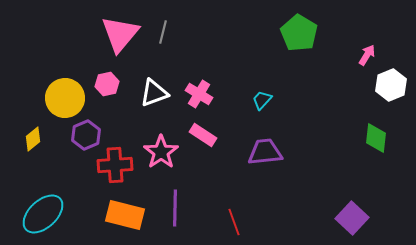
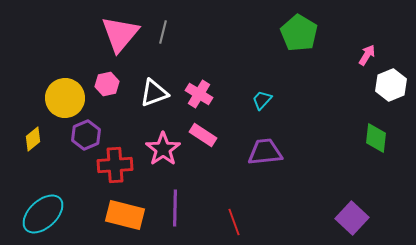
pink star: moved 2 px right, 3 px up
